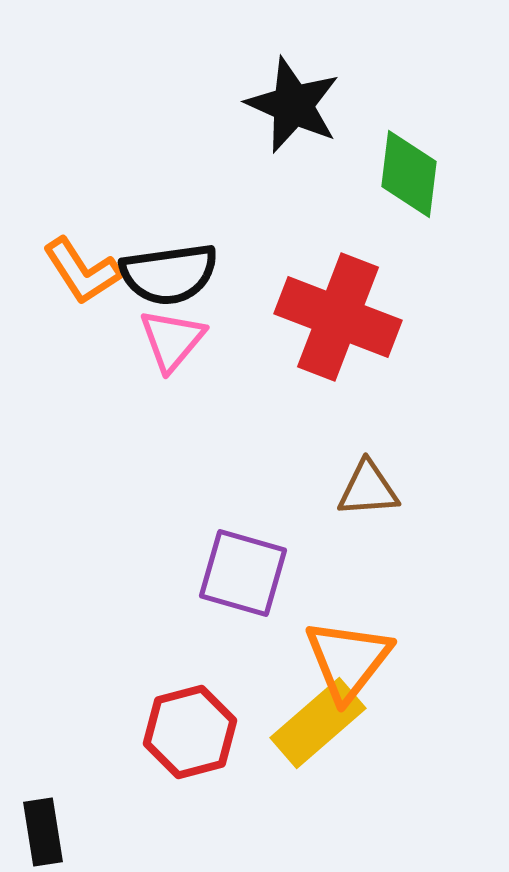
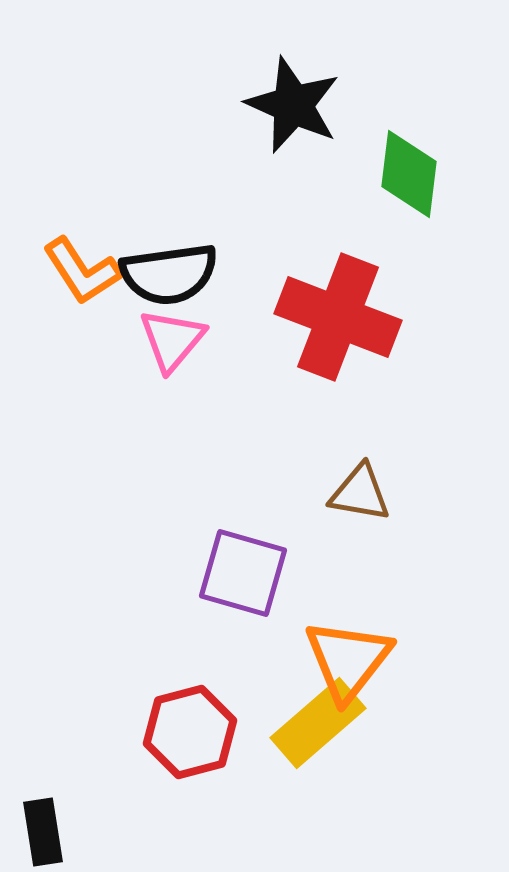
brown triangle: moved 8 px left, 4 px down; rotated 14 degrees clockwise
